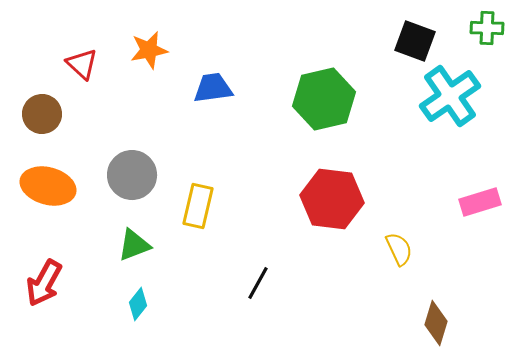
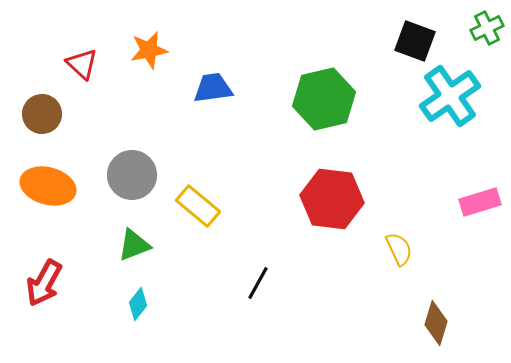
green cross: rotated 28 degrees counterclockwise
yellow rectangle: rotated 63 degrees counterclockwise
